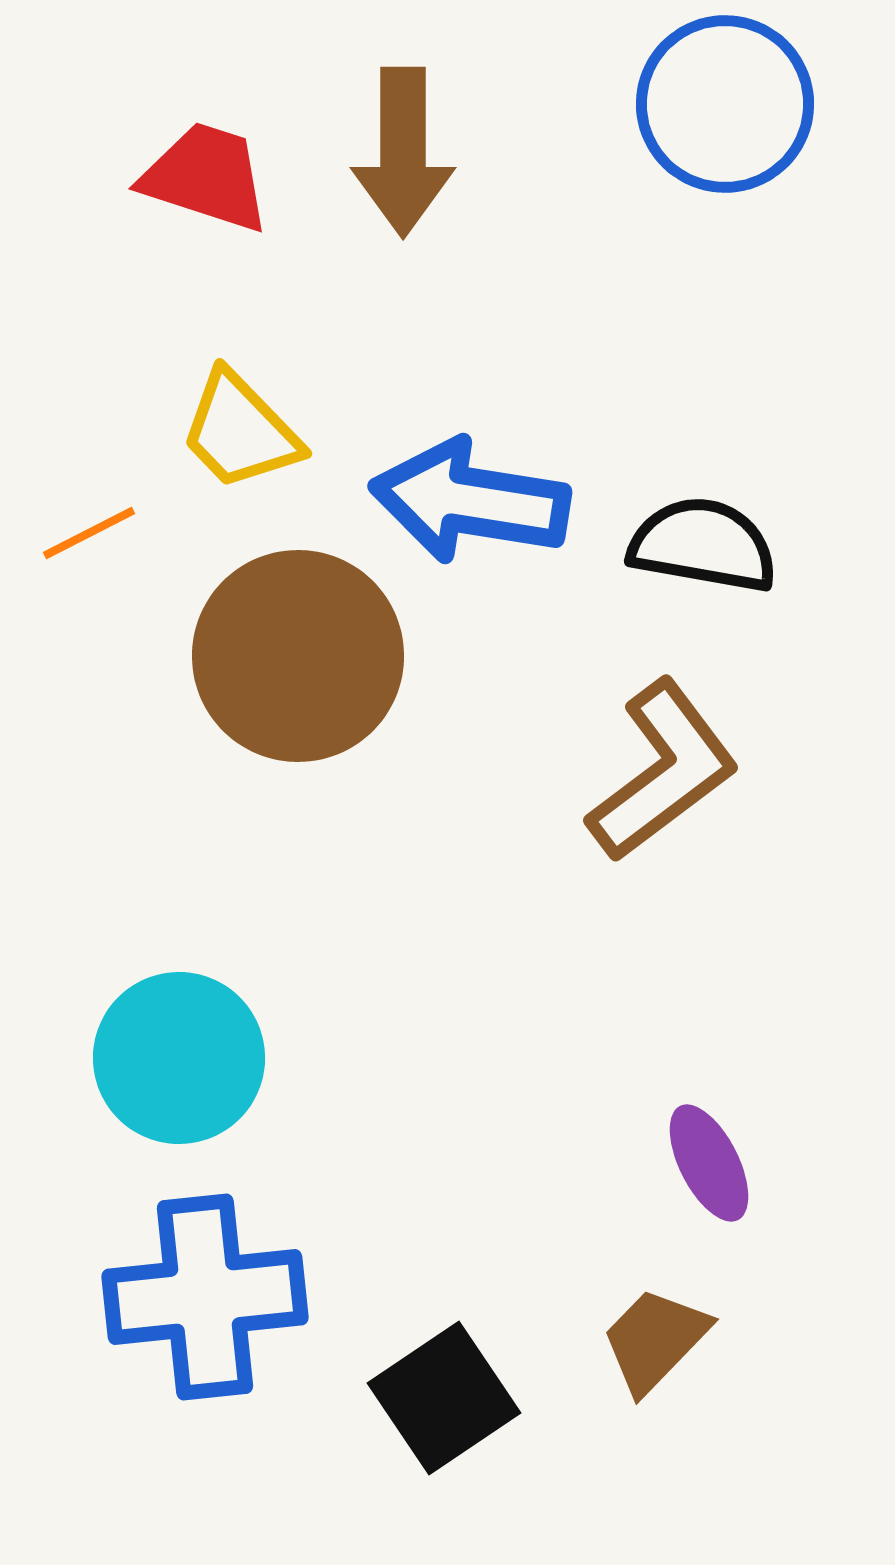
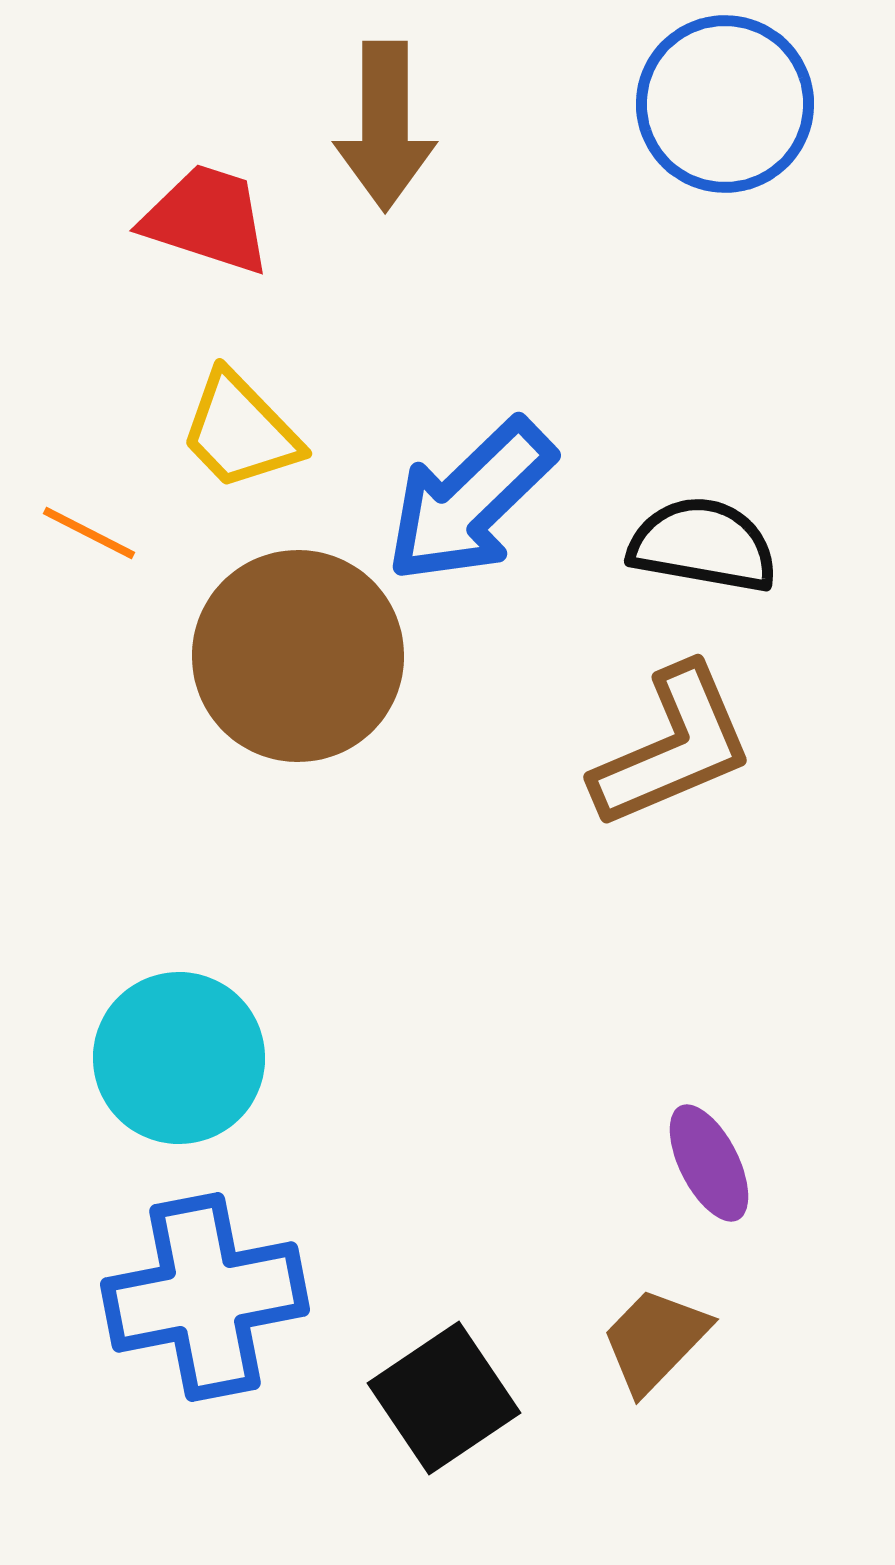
brown arrow: moved 18 px left, 26 px up
red trapezoid: moved 1 px right, 42 px down
blue arrow: rotated 53 degrees counterclockwise
orange line: rotated 54 degrees clockwise
brown L-shape: moved 10 px right, 24 px up; rotated 14 degrees clockwise
blue cross: rotated 5 degrees counterclockwise
